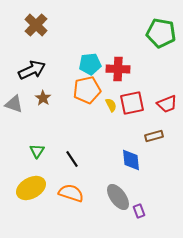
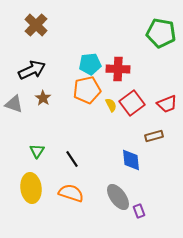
red square: rotated 25 degrees counterclockwise
yellow ellipse: rotated 68 degrees counterclockwise
